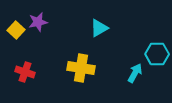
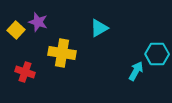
purple star: rotated 30 degrees clockwise
yellow cross: moved 19 px left, 15 px up
cyan arrow: moved 1 px right, 2 px up
